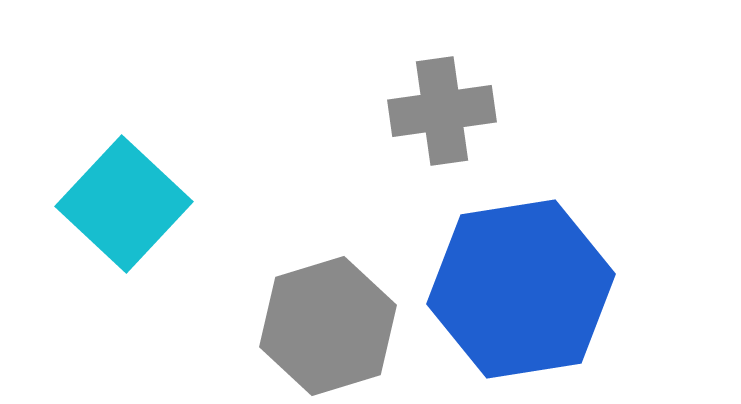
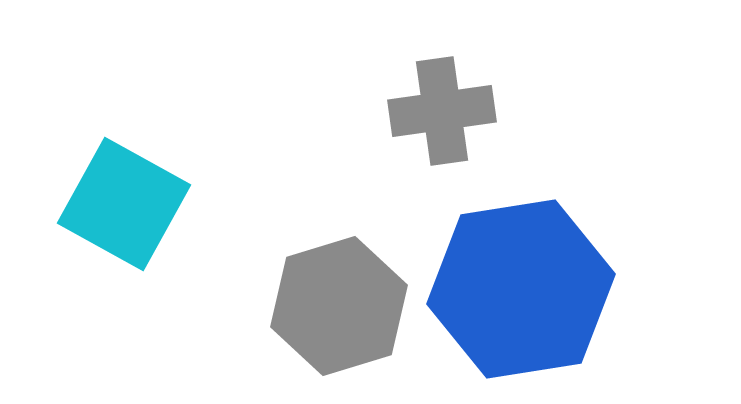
cyan square: rotated 14 degrees counterclockwise
gray hexagon: moved 11 px right, 20 px up
